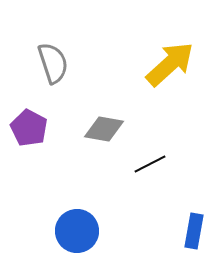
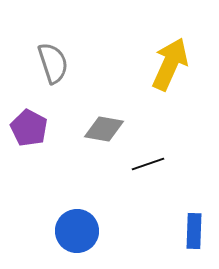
yellow arrow: rotated 24 degrees counterclockwise
black line: moved 2 px left; rotated 8 degrees clockwise
blue rectangle: rotated 8 degrees counterclockwise
